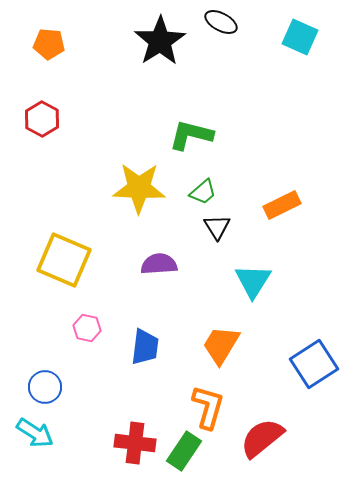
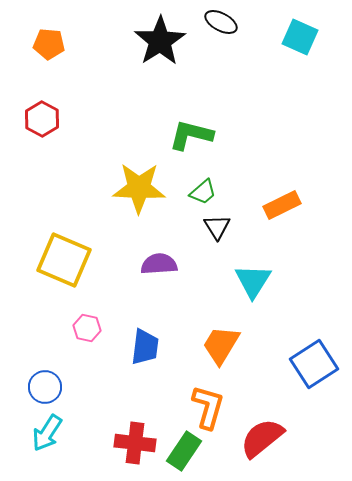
cyan arrow: moved 12 px right; rotated 90 degrees clockwise
